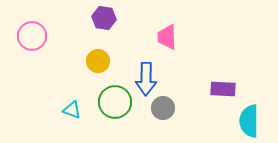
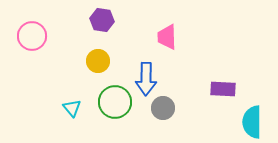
purple hexagon: moved 2 px left, 2 px down
cyan triangle: moved 2 px up; rotated 30 degrees clockwise
cyan semicircle: moved 3 px right, 1 px down
